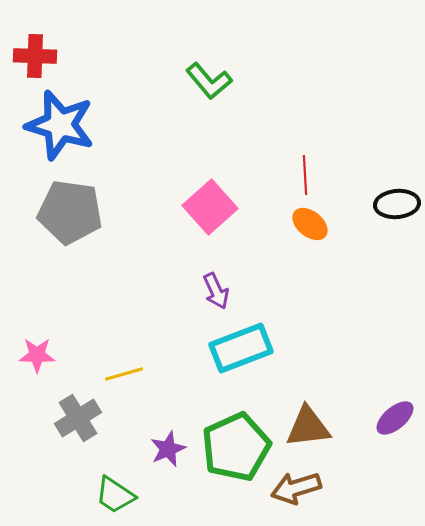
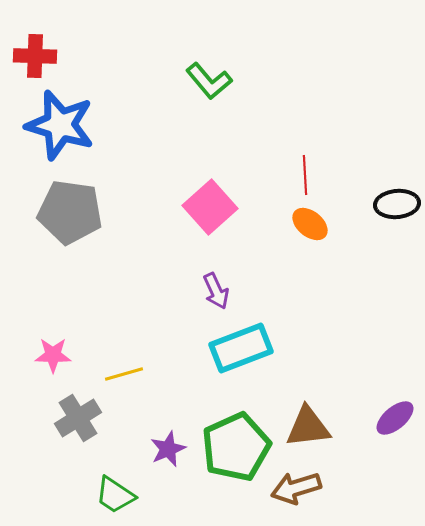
pink star: moved 16 px right
